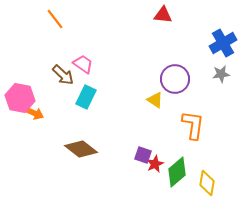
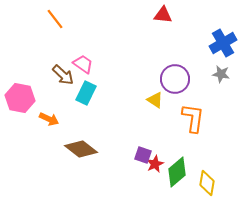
gray star: rotated 18 degrees clockwise
cyan rectangle: moved 4 px up
orange arrow: moved 15 px right, 6 px down
orange L-shape: moved 7 px up
